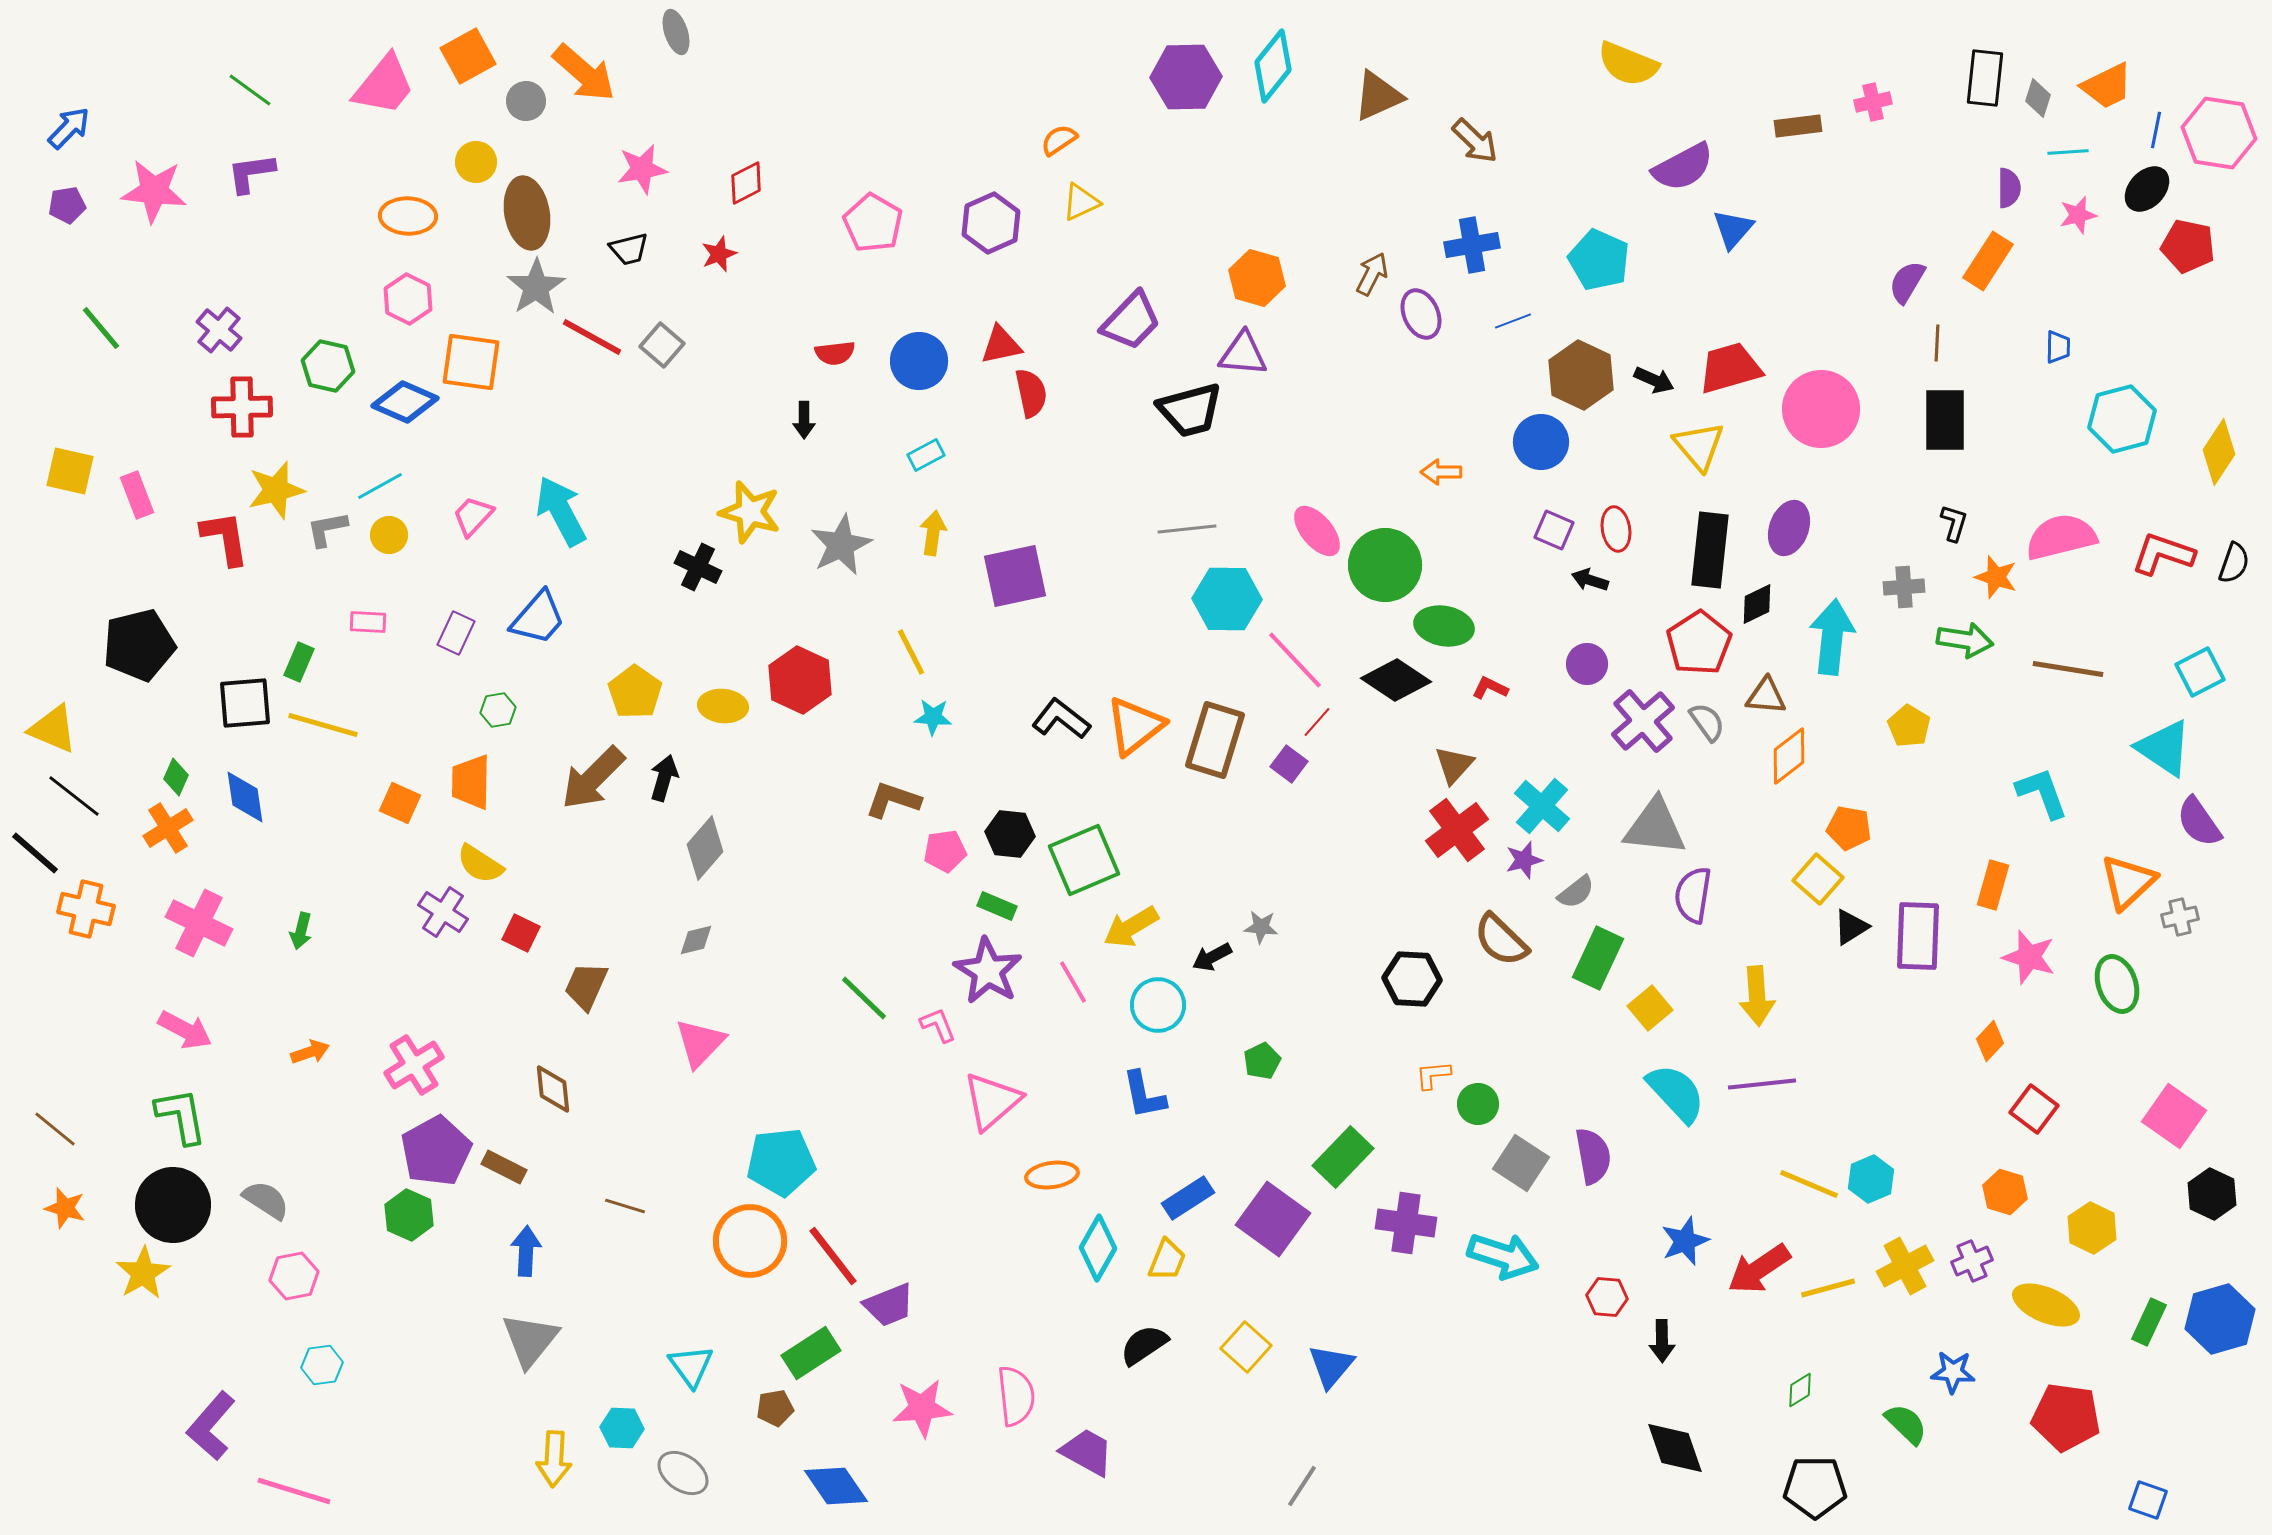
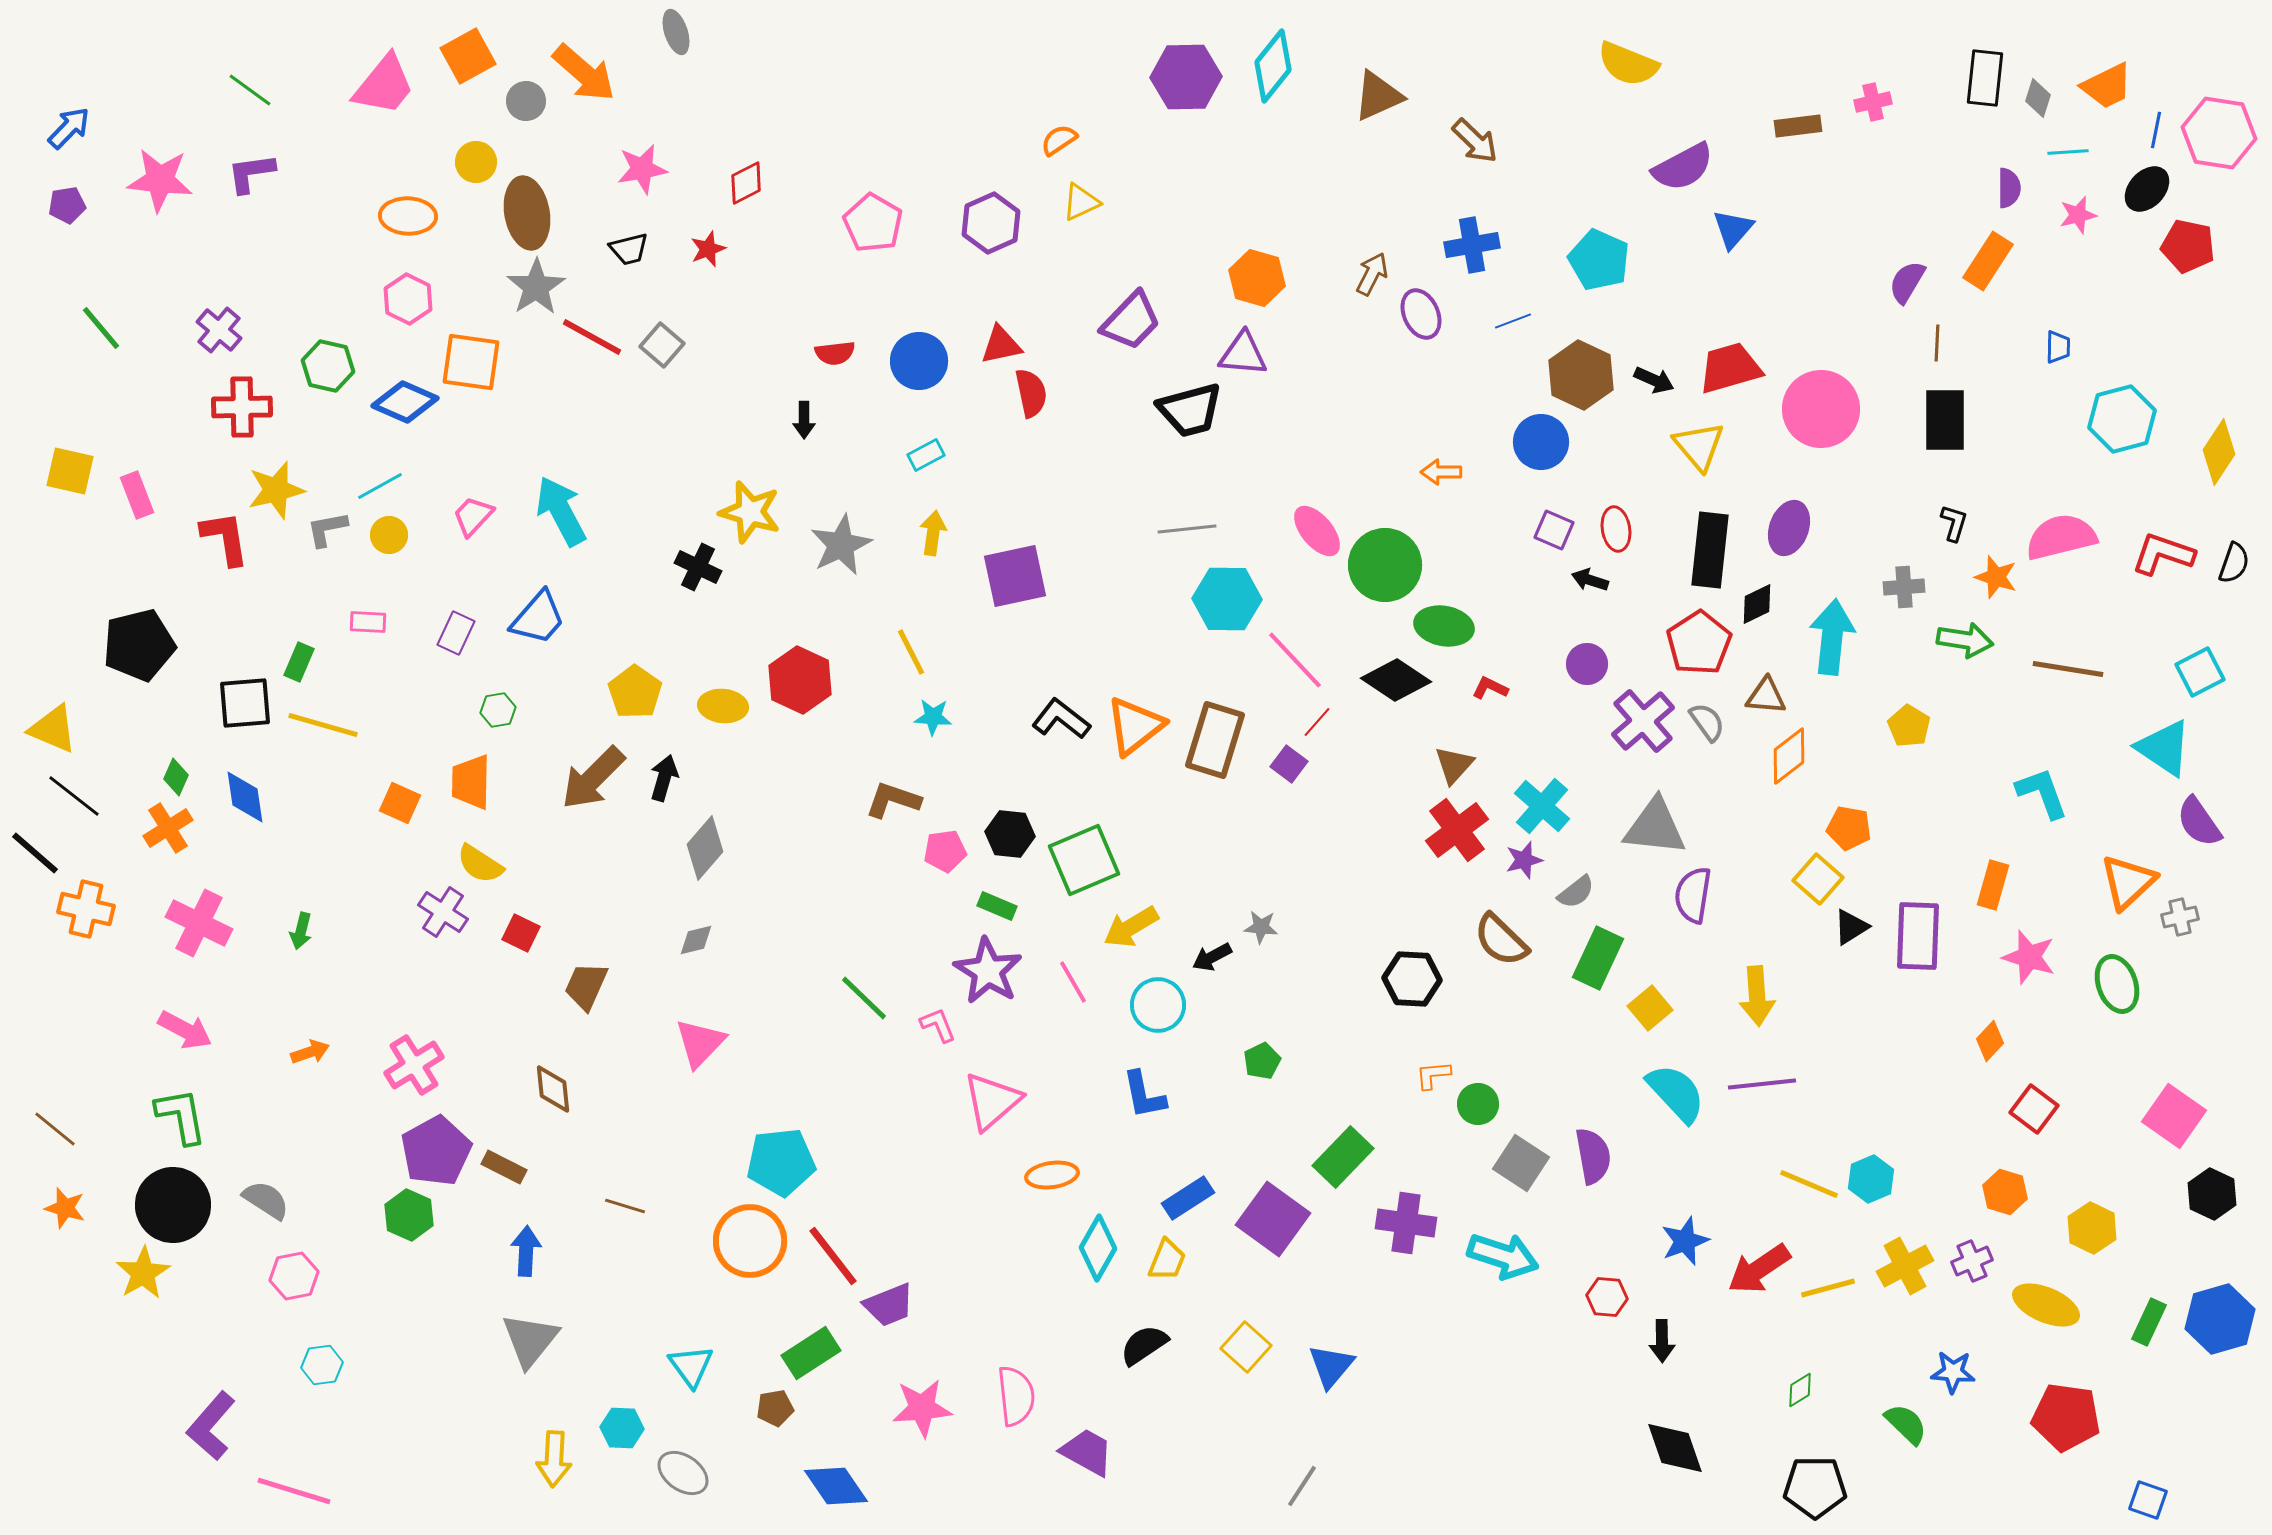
pink star at (154, 191): moved 6 px right, 11 px up
red star at (719, 254): moved 11 px left, 5 px up
